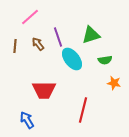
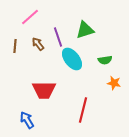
green triangle: moved 6 px left, 5 px up
